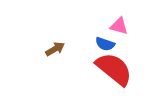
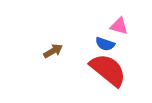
brown arrow: moved 2 px left, 2 px down
red semicircle: moved 6 px left, 1 px down
